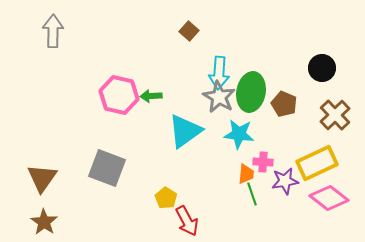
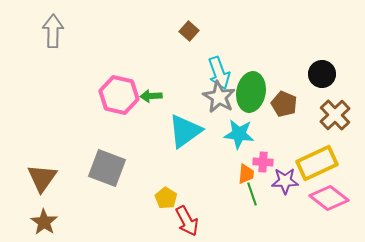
black circle: moved 6 px down
cyan arrow: rotated 24 degrees counterclockwise
purple star: rotated 8 degrees clockwise
